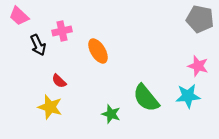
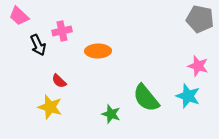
orange ellipse: rotated 60 degrees counterclockwise
cyan star: rotated 25 degrees clockwise
